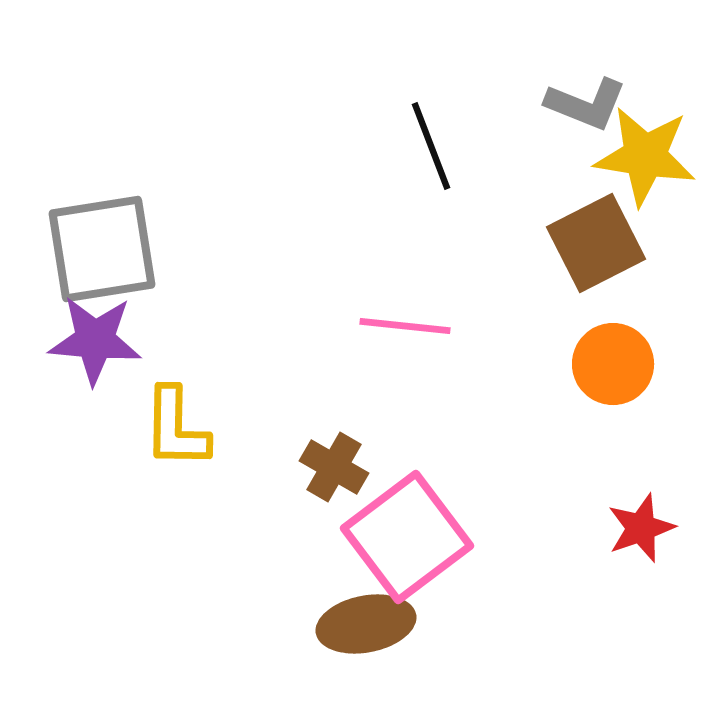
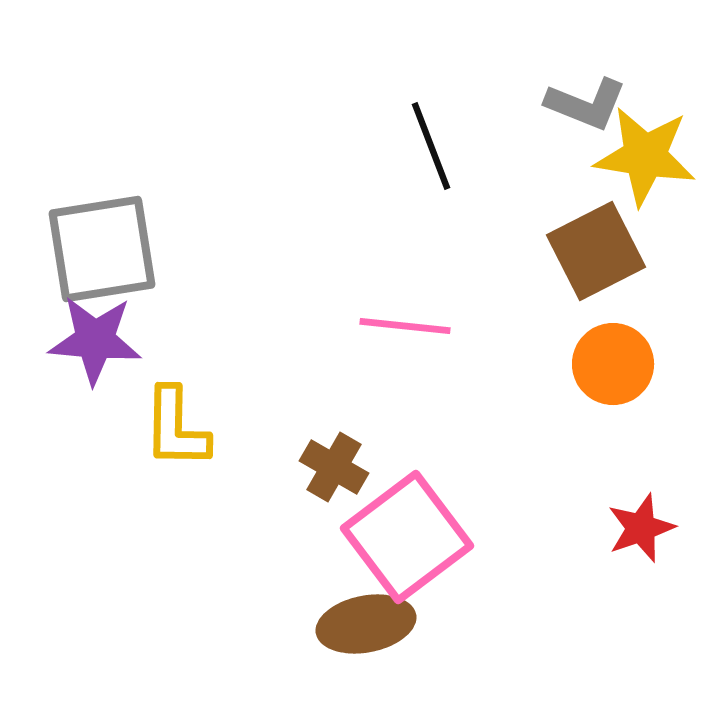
brown square: moved 8 px down
